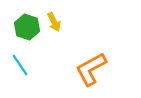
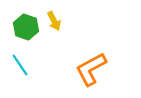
yellow arrow: moved 1 px up
green hexagon: moved 1 px left
